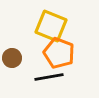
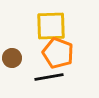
yellow square: rotated 24 degrees counterclockwise
orange pentagon: moved 1 px left
